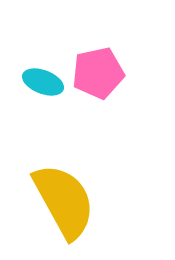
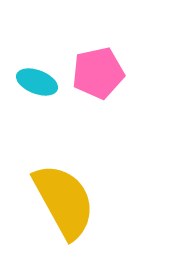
cyan ellipse: moved 6 px left
